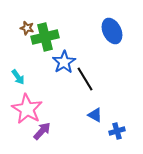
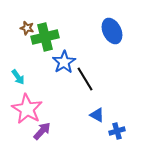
blue triangle: moved 2 px right
